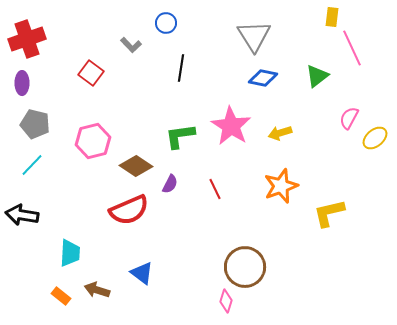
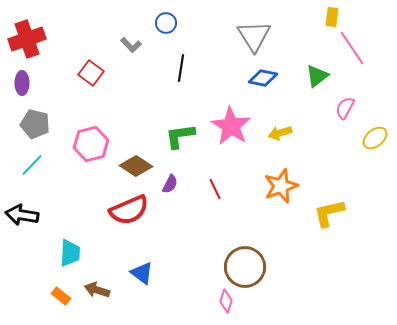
pink line: rotated 9 degrees counterclockwise
pink semicircle: moved 4 px left, 10 px up
pink hexagon: moved 2 px left, 3 px down
